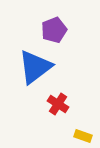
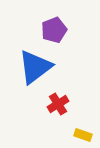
red cross: rotated 25 degrees clockwise
yellow rectangle: moved 1 px up
